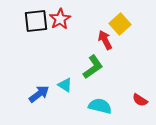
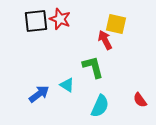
red star: rotated 20 degrees counterclockwise
yellow square: moved 4 px left; rotated 35 degrees counterclockwise
green L-shape: rotated 70 degrees counterclockwise
cyan triangle: moved 2 px right
red semicircle: rotated 21 degrees clockwise
cyan semicircle: rotated 100 degrees clockwise
